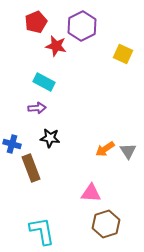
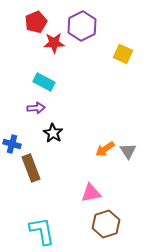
red star: moved 2 px left, 3 px up; rotated 15 degrees counterclockwise
purple arrow: moved 1 px left
black star: moved 3 px right, 5 px up; rotated 24 degrees clockwise
pink triangle: rotated 15 degrees counterclockwise
